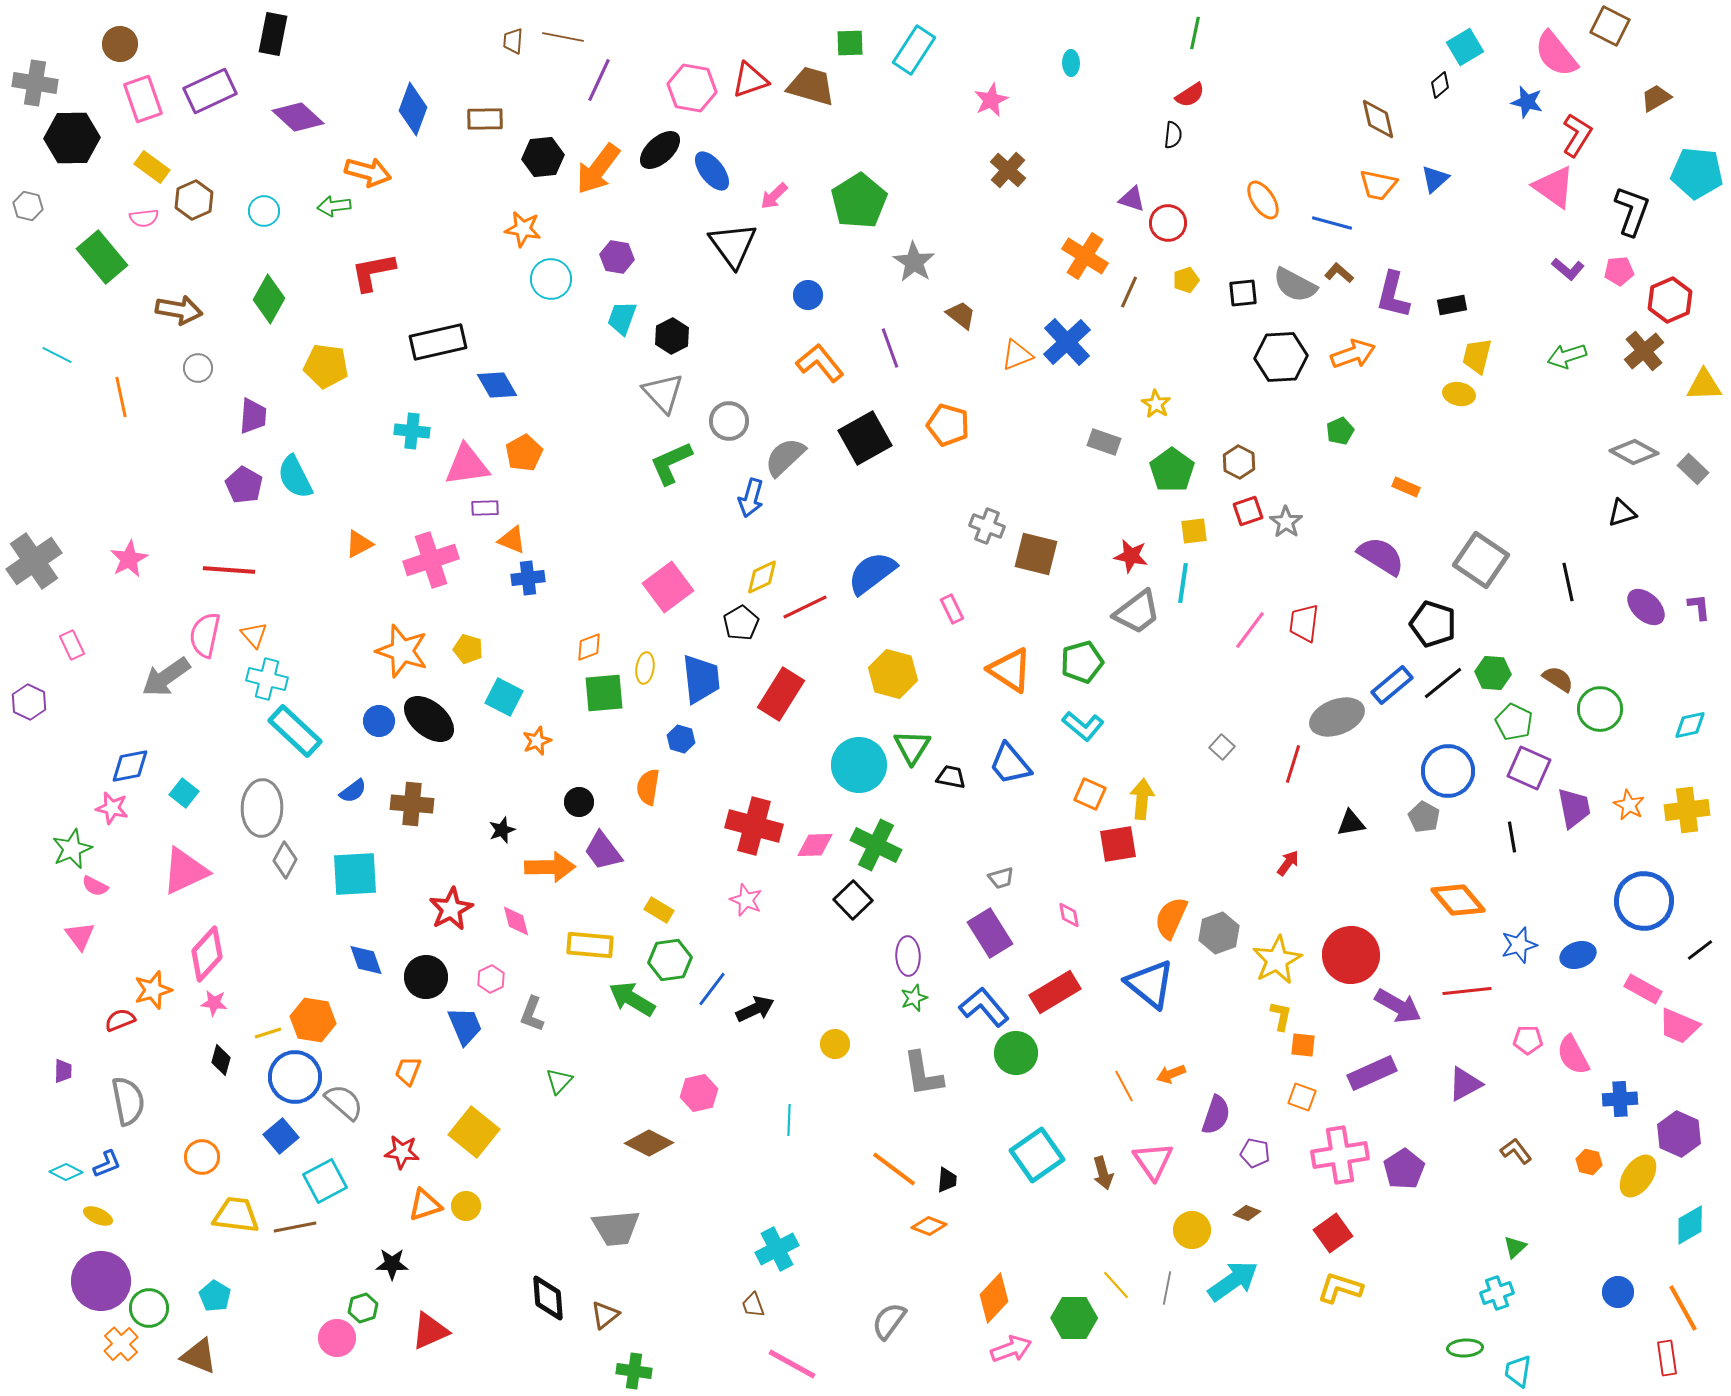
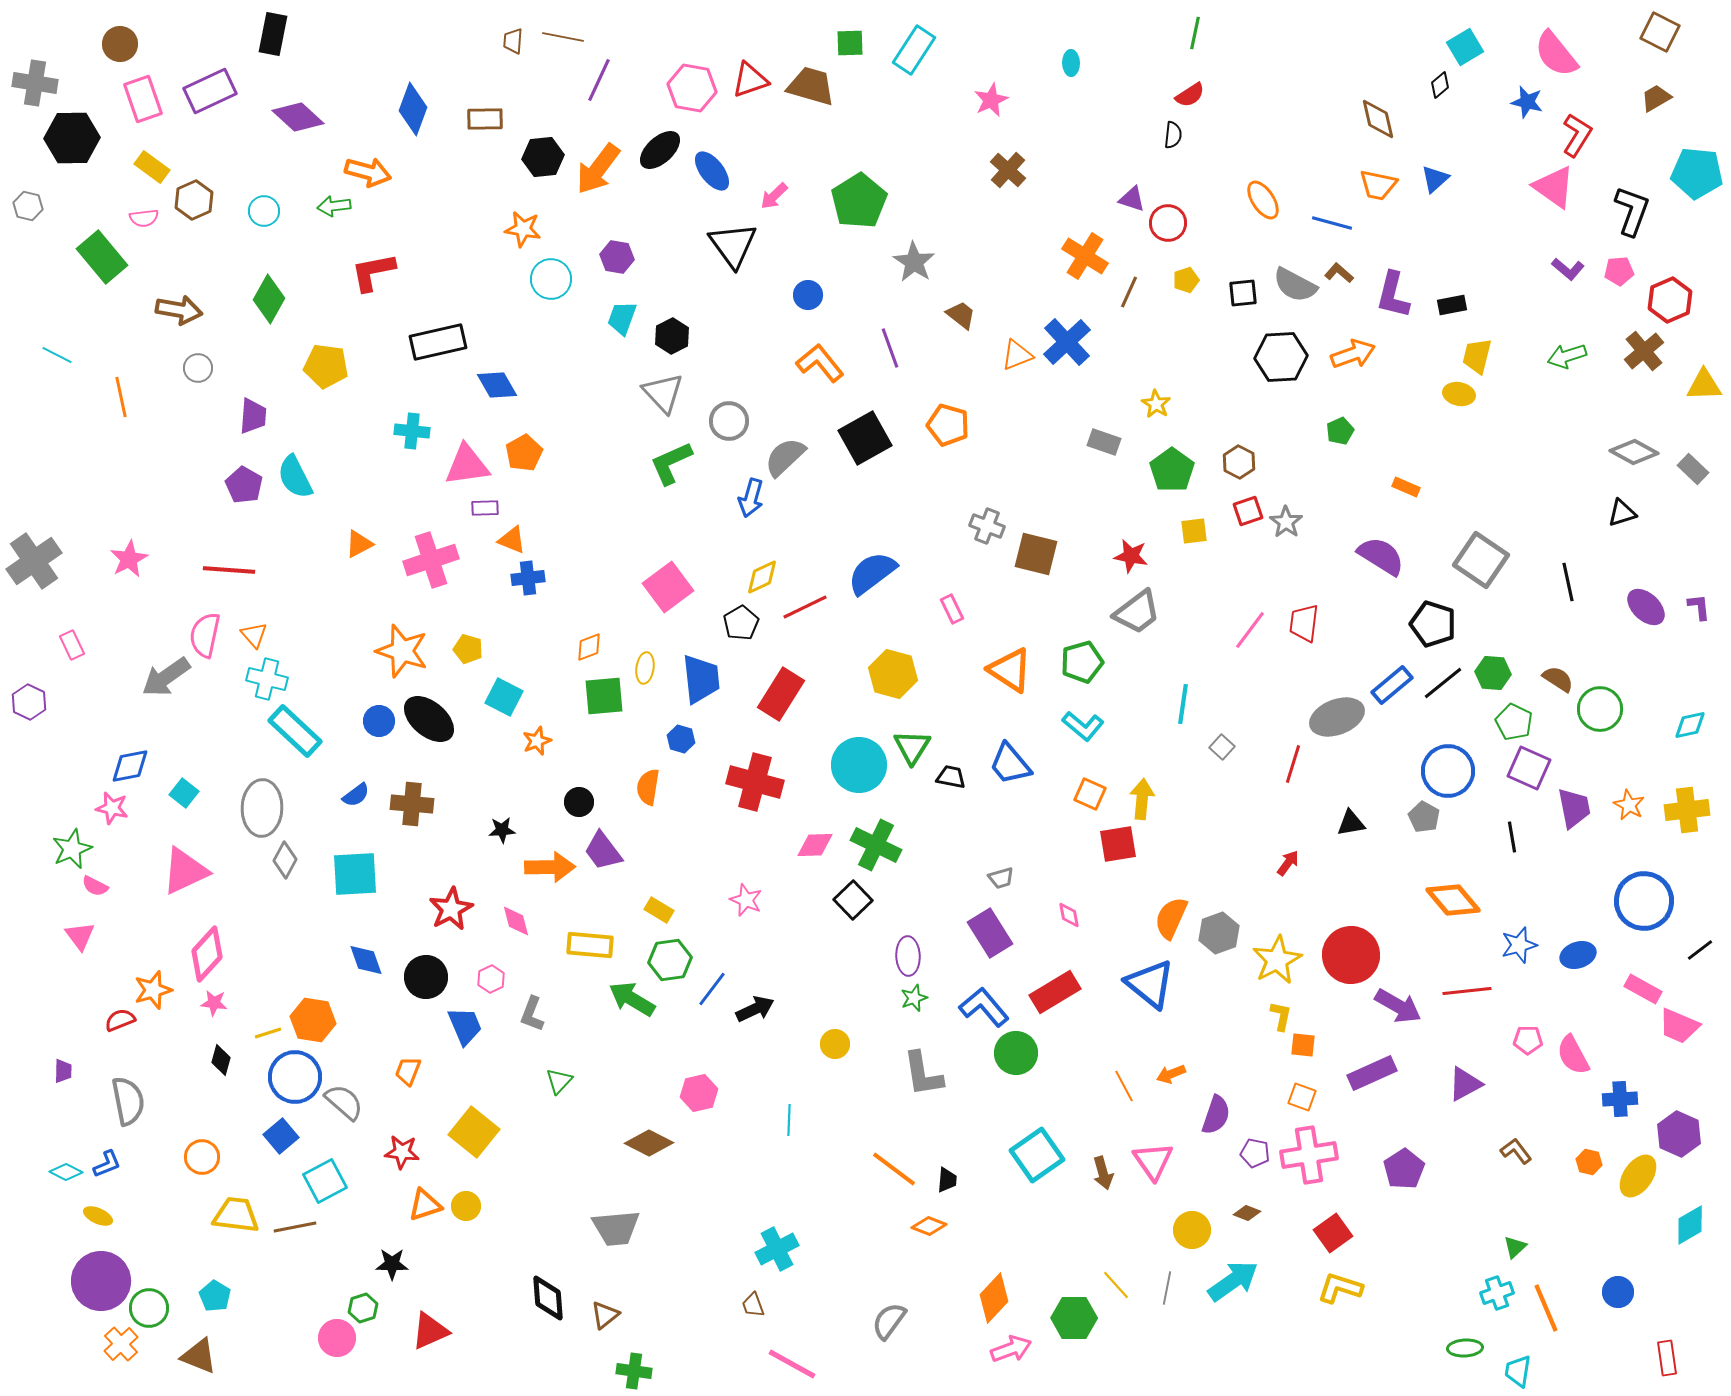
brown square at (1610, 26): moved 50 px right, 6 px down
cyan line at (1183, 583): moved 121 px down
green square at (604, 693): moved 3 px down
blue semicircle at (353, 791): moved 3 px right, 4 px down
red cross at (754, 826): moved 1 px right, 44 px up
black star at (502, 830): rotated 16 degrees clockwise
orange diamond at (1458, 900): moved 5 px left
pink cross at (1340, 1155): moved 31 px left
orange line at (1683, 1308): moved 137 px left; rotated 6 degrees clockwise
